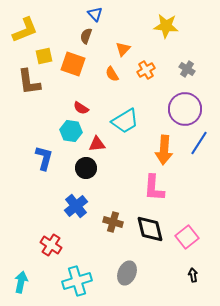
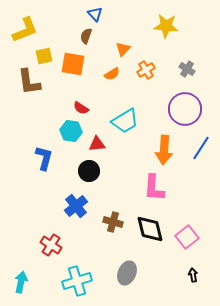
orange square: rotated 10 degrees counterclockwise
orange semicircle: rotated 91 degrees counterclockwise
blue line: moved 2 px right, 5 px down
black circle: moved 3 px right, 3 px down
